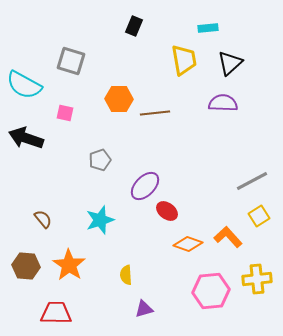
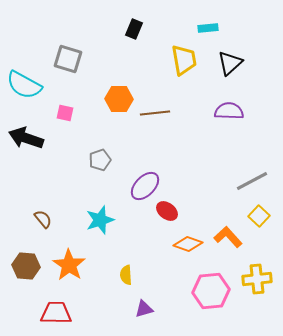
black rectangle: moved 3 px down
gray square: moved 3 px left, 2 px up
purple semicircle: moved 6 px right, 8 px down
yellow square: rotated 15 degrees counterclockwise
